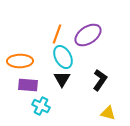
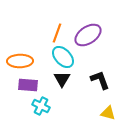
orange line: moved 1 px up
cyan ellipse: rotated 15 degrees counterclockwise
black L-shape: rotated 55 degrees counterclockwise
